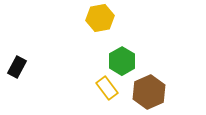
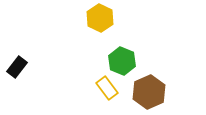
yellow hexagon: rotated 24 degrees counterclockwise
green hexagon: rotated 8 degrees counterclockwise
black rectangle: rotated 10 degrees clockwise
